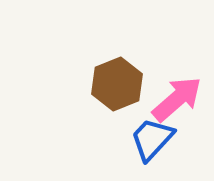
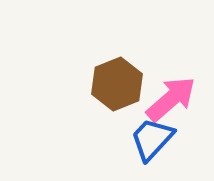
pink arrow: moved 6 px left
